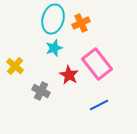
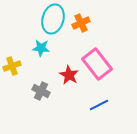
cyan star: moved 13 px left; rotated 24 degrees clockwise
yellow cross: moved 3 px left; rotated 30 degrees clockwise
